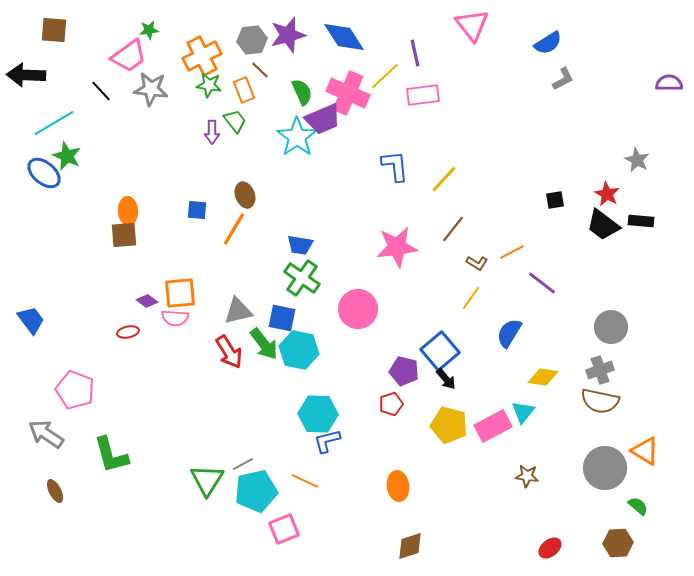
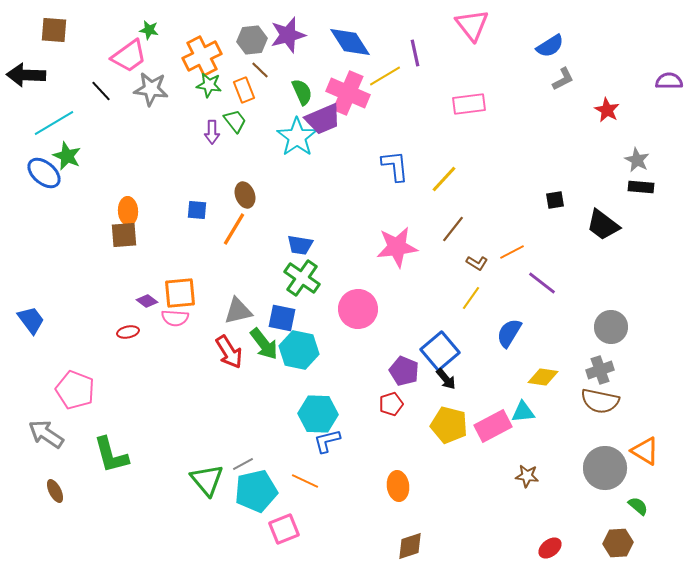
green star at (149, 30): rotated 18 degrees clockwise
blue diamond at (344, 37): moved 6 px right, 5 px down
blue semicircle at (548, 43): moved 2 px right, 3 px down
yellow line at (385, 76): rotated 12 degrees clockwise
purple semicircle at (669, 83): moved 2 px up
pink rectangle at (423, 95): moved 46 px right, 9 px down
red star at (607, 194): moved 84 px up
black rectangle at (641, 221): moved 34 px up
purple pentagon at (404, 371): rotated 8 degrees clockwise
cyan triangle at (523, 412): rotated 45 degrees clockwise
green triangle at (207, 480): rotated 12 degrees counterclockwise
